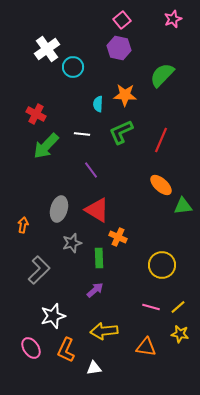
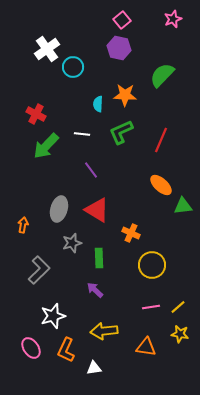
orange cross: moved 13 px right, 4 px up
yellow circle: moved 10 px left
purple arrow: rotated 96 degrees counterclockwise
pink line: rotated 24 degrees counterclockwise
